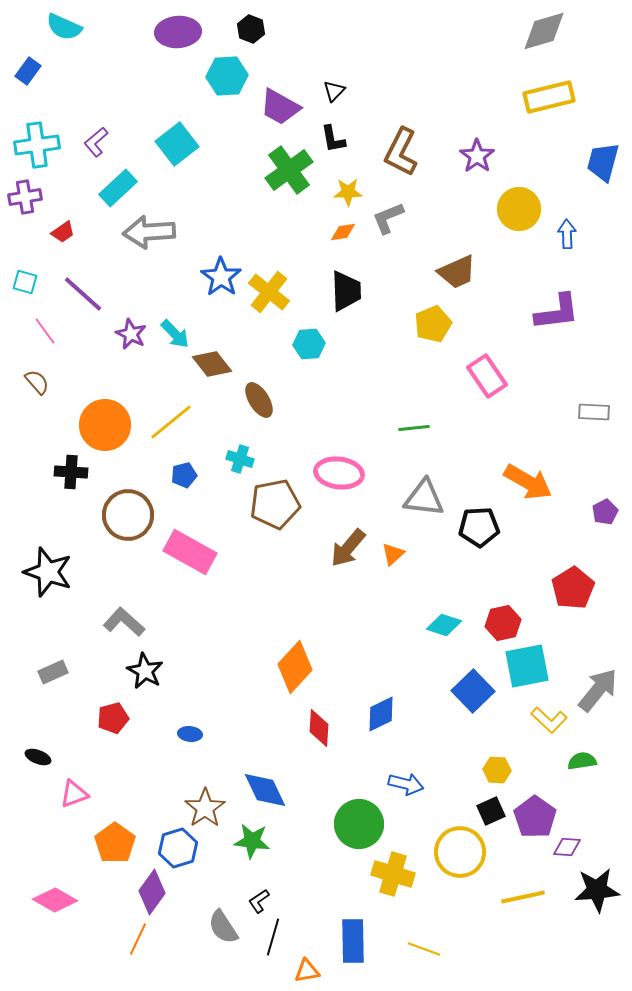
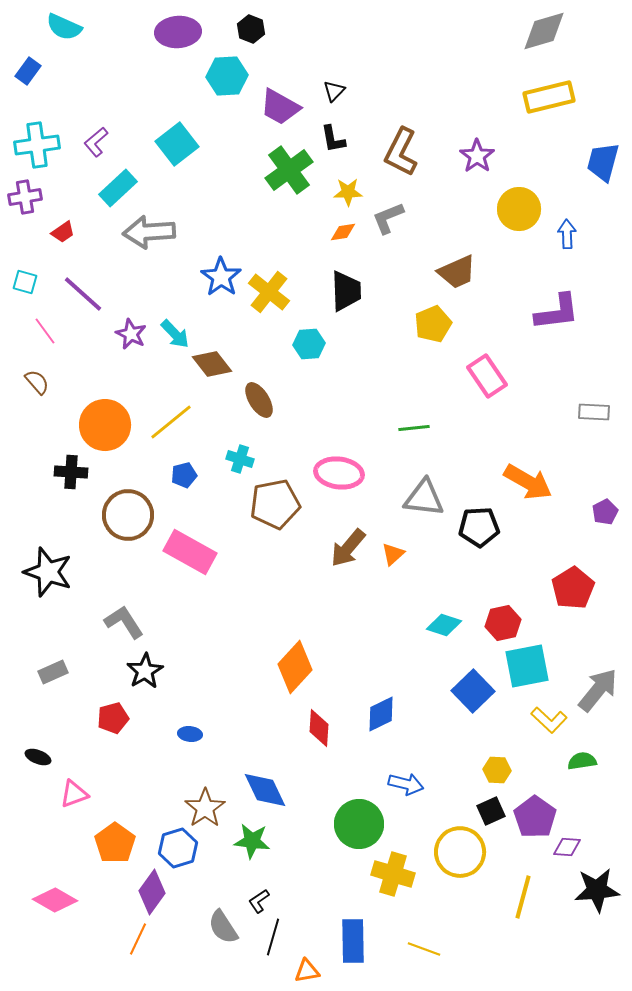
gray L-shape at (124, 622): rotated 15 degrees clockwise
black star at (145, 671): rotated 12 degrees clockwise
yellow line at (523, 897): rotated 63 degrees counterclockwise
